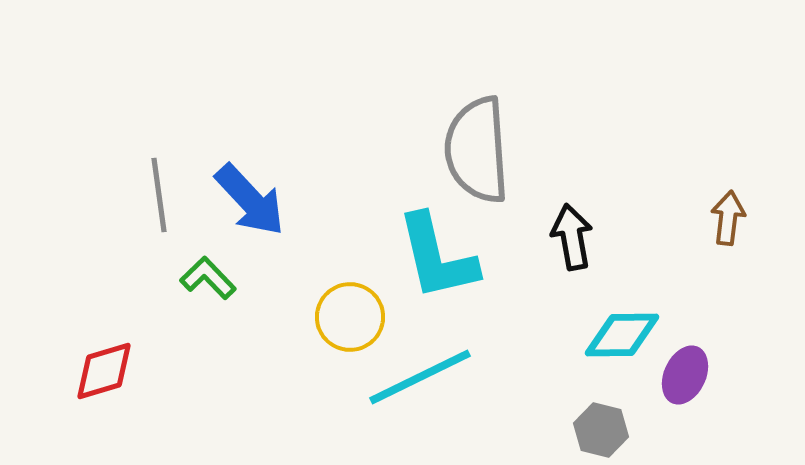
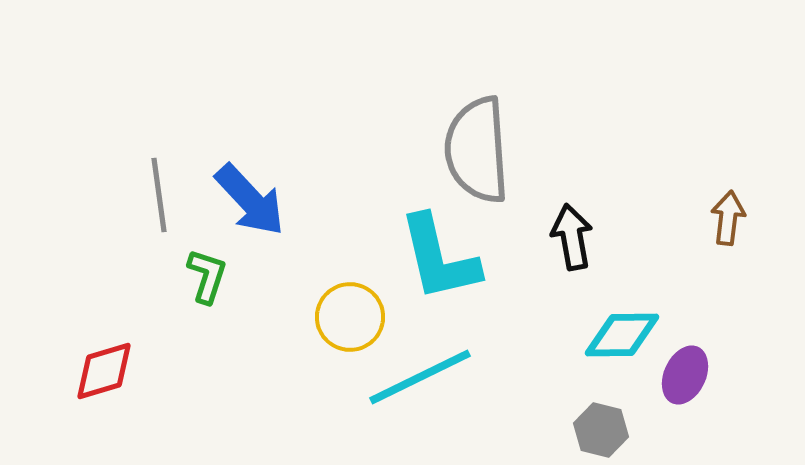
cyan L-shape: moved 2 px right, 1 px down
green L-shape: moved 1 px left, 2 px up; rotated 62 degrees clockwise
